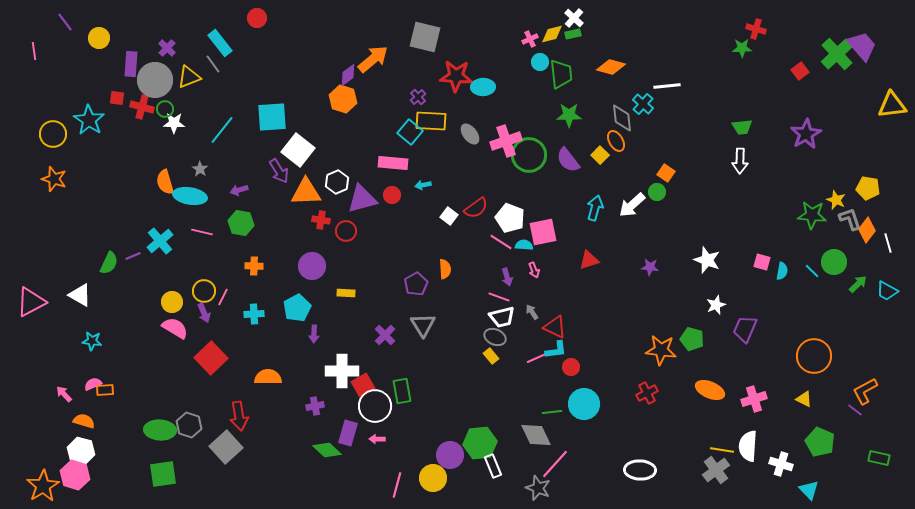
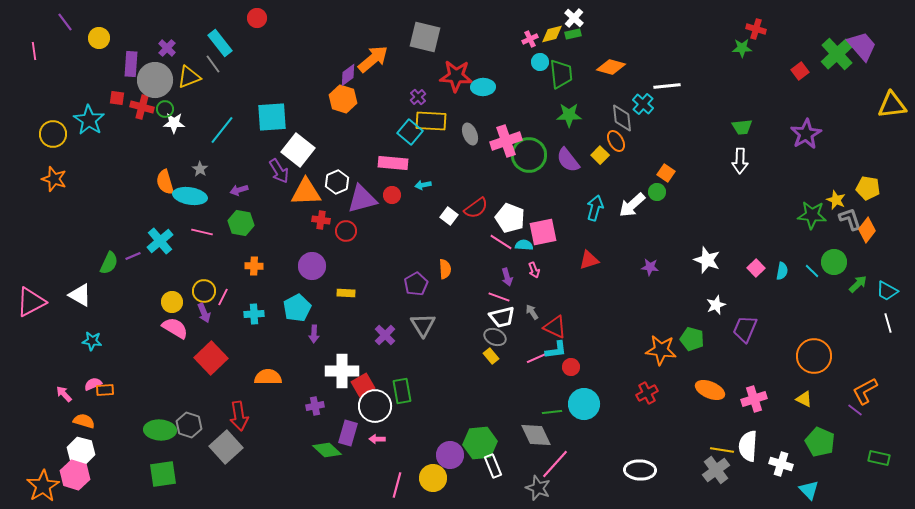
gray ellipse at (470, 134): rotated 15 degrees clockwise
white line at (888, 243): moved 80 px down
pink square at (762, 262): moved 6 px left, 6 px down; rotated 30 degrees clockwise
